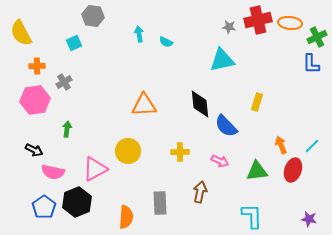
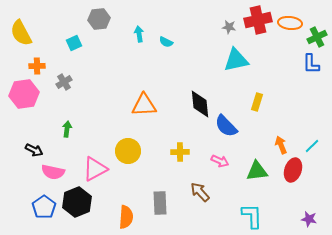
gray hexagon: moved 6 px right, 3 px down; rotated 15 degrees counterclockwise
cyan triangle: moved 14 px right
pink hexagon: moved 11 px left, 6 px up
brown arrow: rotated 55 degrees counterclockwise
